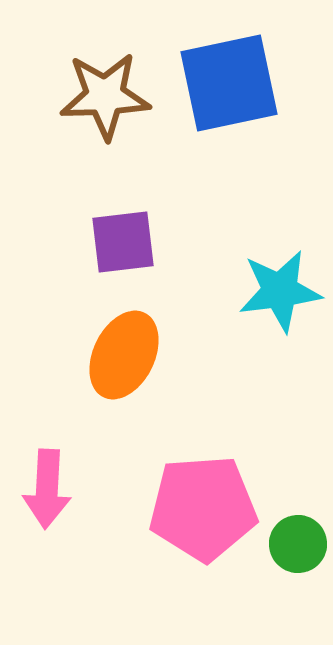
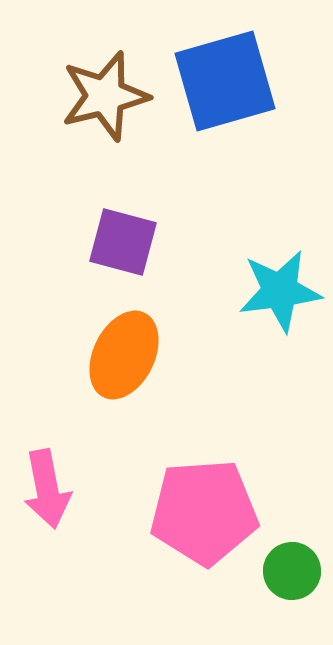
blue square: moved 4 px left, 2 px up; rotated 4 degrees counterclockwise
brown star: rotated 12 degrees counterclockwise
purple square: rotated 22 degrees clockwise
pink arrow: rotated 14 degrees counterclockwise
pink pentagon: moved 1 px right, 4 px down
green circle: moved 6 px left, 27 px down
